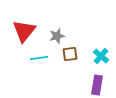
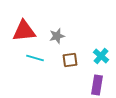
red triangle: rotated 45 degrees clockwise
brown square: moved 6 px down
cyan line: moved 4 px left; rotated 24 degrees clockwise
